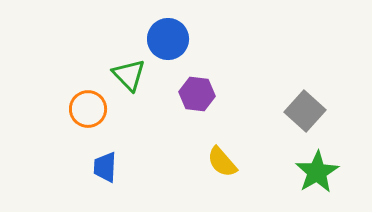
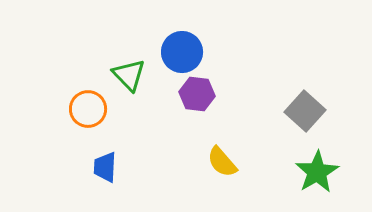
blue circle: moved 14 px right, 13 px down
